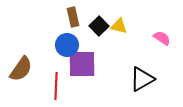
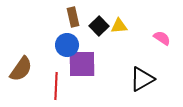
yellow triangle: rotated 18 degrees counterclockwise
